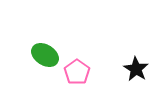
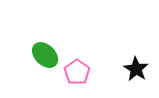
green ellipse: rotated 12 degrees clockwise
